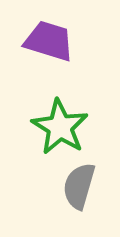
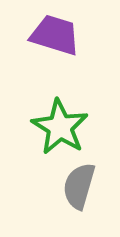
purple trapezoid: moved 6 px right, 6 px up
